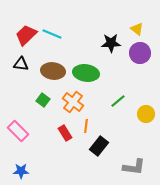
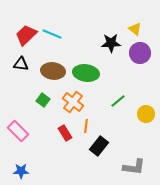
yellow triangle: moved 2 px left
